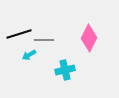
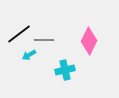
black line: rotated 20 degrees counterclockwise
pink diamond: moved 3 px down
